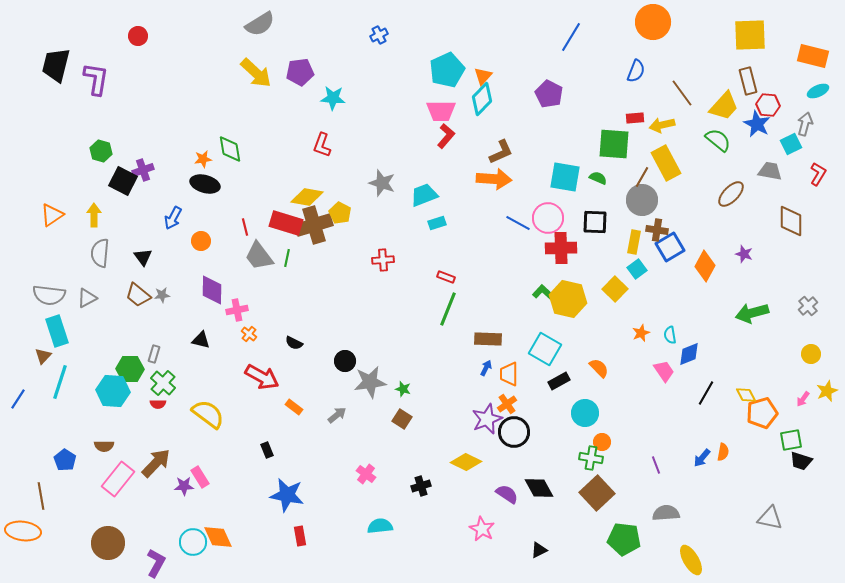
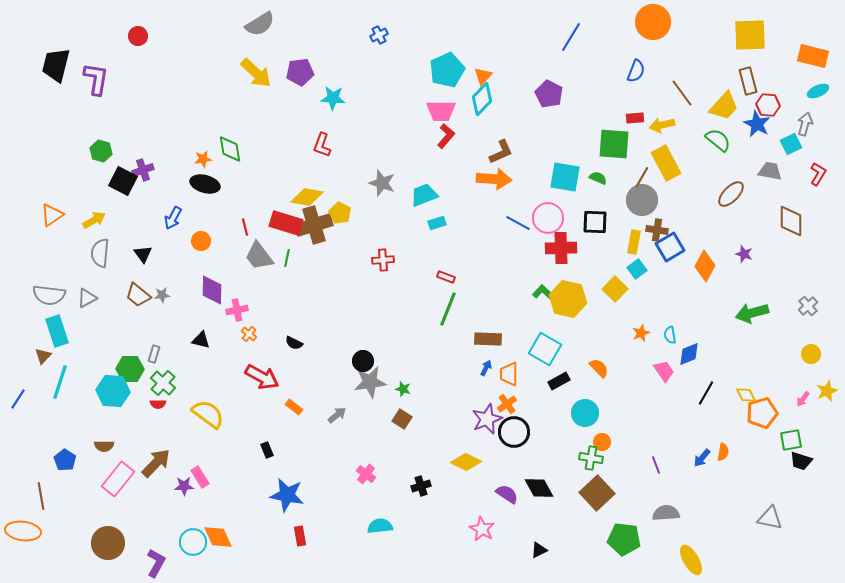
yellow arrow at (94, 215): moved 5 px down; rotated 60 degrees clockwise
black triangle at (143, 257): moved 3 px up
black circle at (345, 361): moved 18 px right
